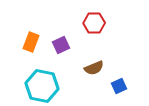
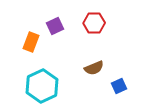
purple square: moved 6 px left, 19 px up
cyan hexagon: rotated 24 degrees clockwise
